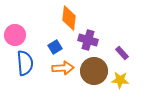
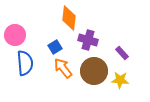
orange arrow: rotated 125 degrees counterclockwise
